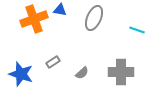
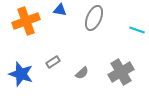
orange cross: moved 8 px left, 2 px down
gray cross: rotated 30 degrees counterclockwise
